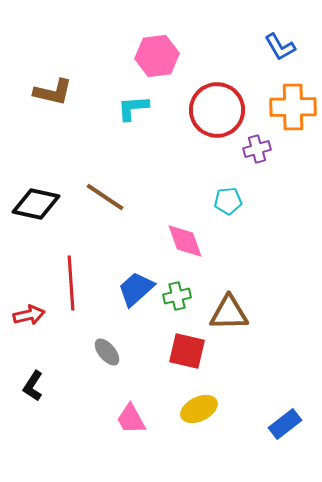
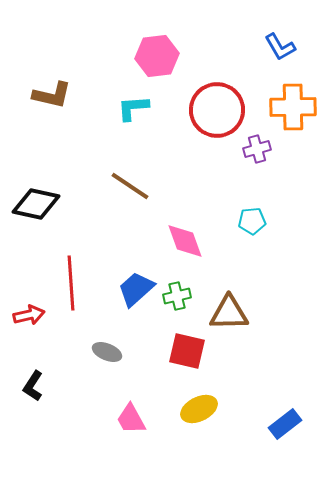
brown L-shape: moved 1 px left, 3 px down
brown line: moved 25 px right, 11 px up
cyan pentagon: moved 24 px right, 20 px down
gray ellipse: rotated 28 degrees counterclockwise
